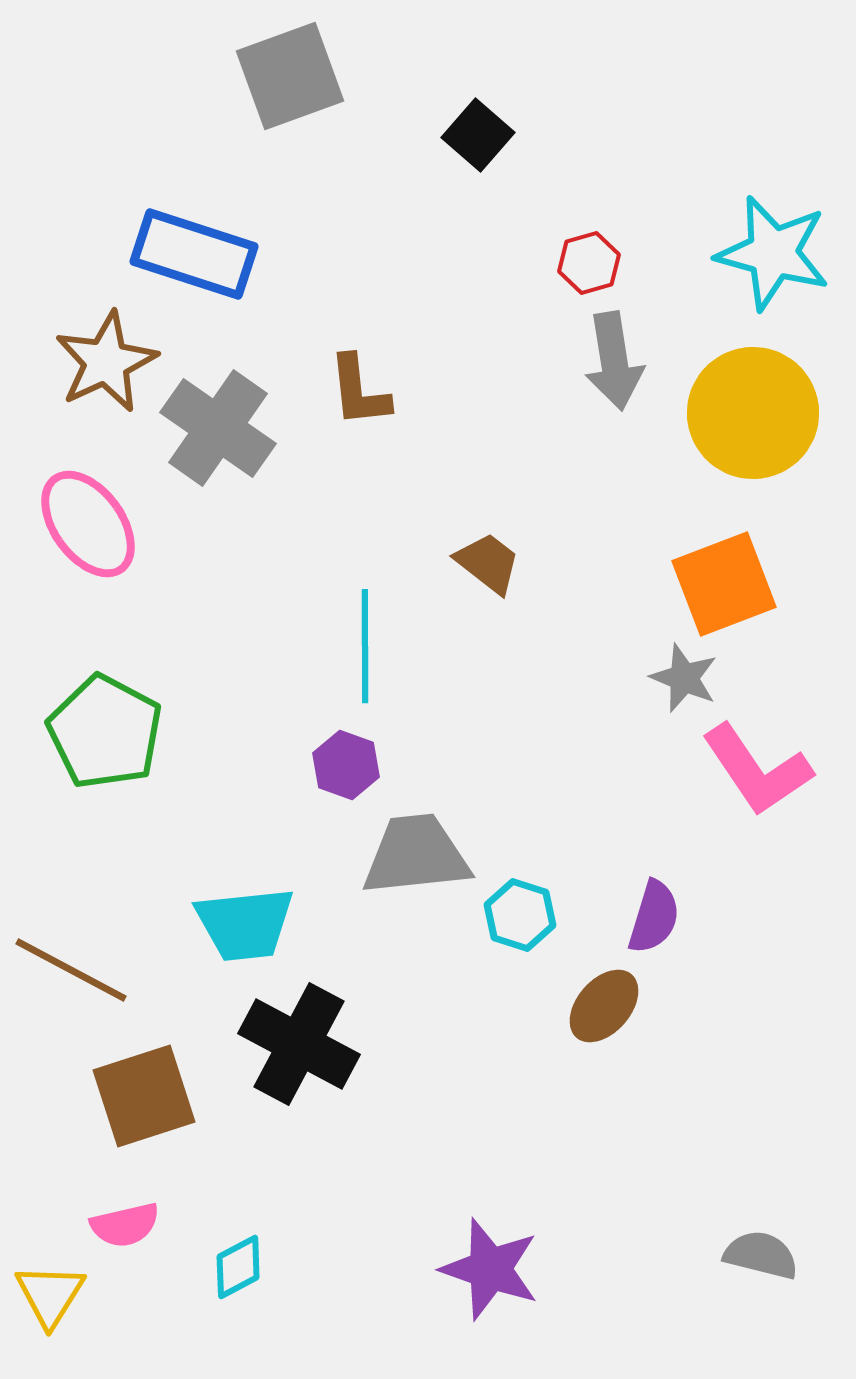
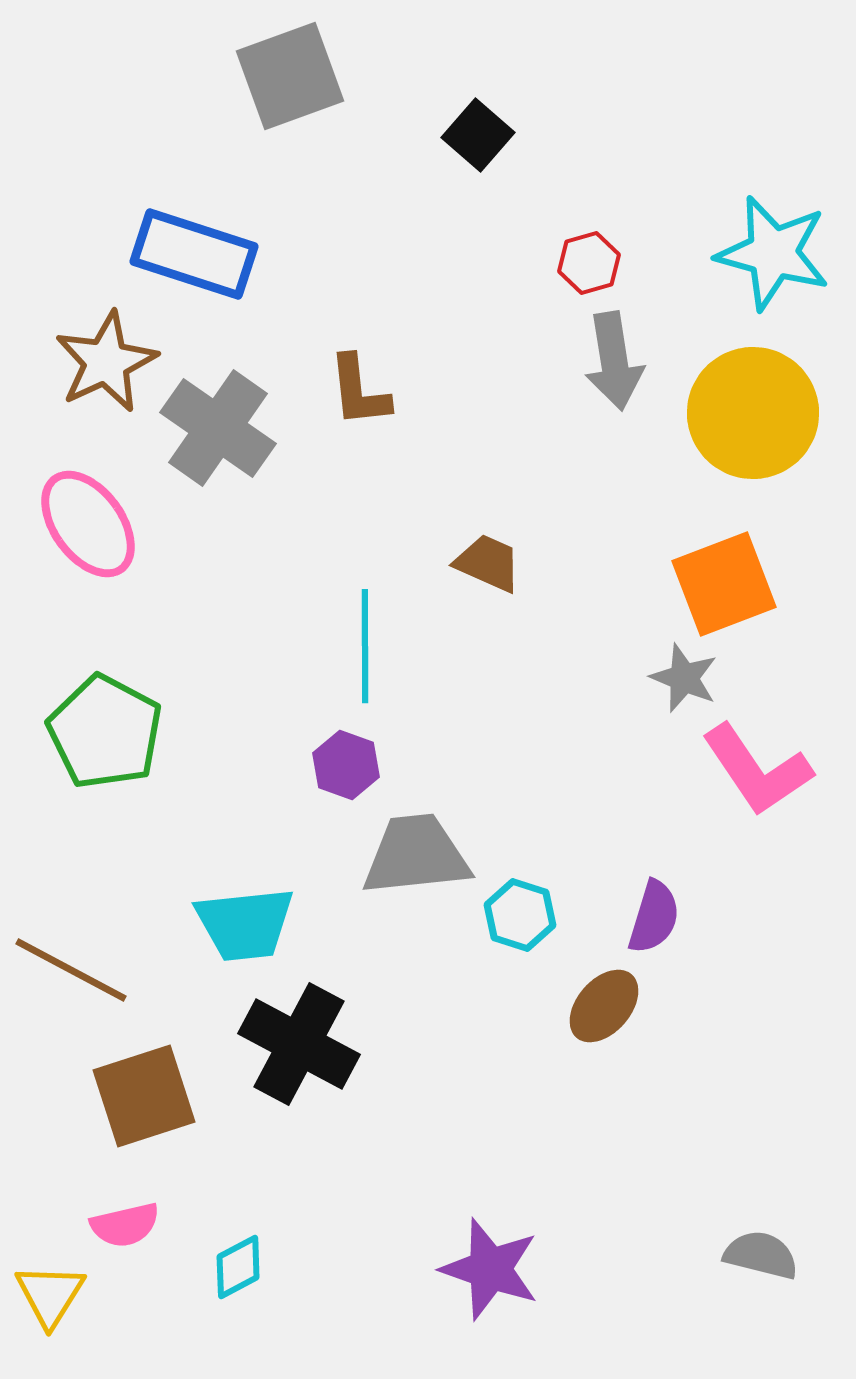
brown trapezoid: rotated 14 degrees counterclockwise
